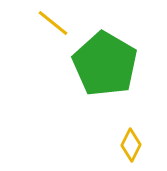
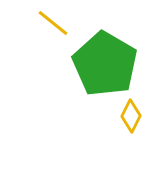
yellow diamond: moved 29 px up
